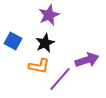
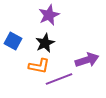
purple line: moved 1 px left; rotated 28 degrees clockwise
